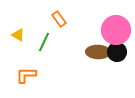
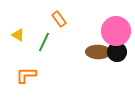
pink circle: moved 1 px down
